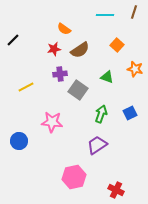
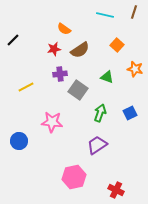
cyan line: rotated 12 degrees clockwise
green arrow: moved 1 px left, 1 px up
